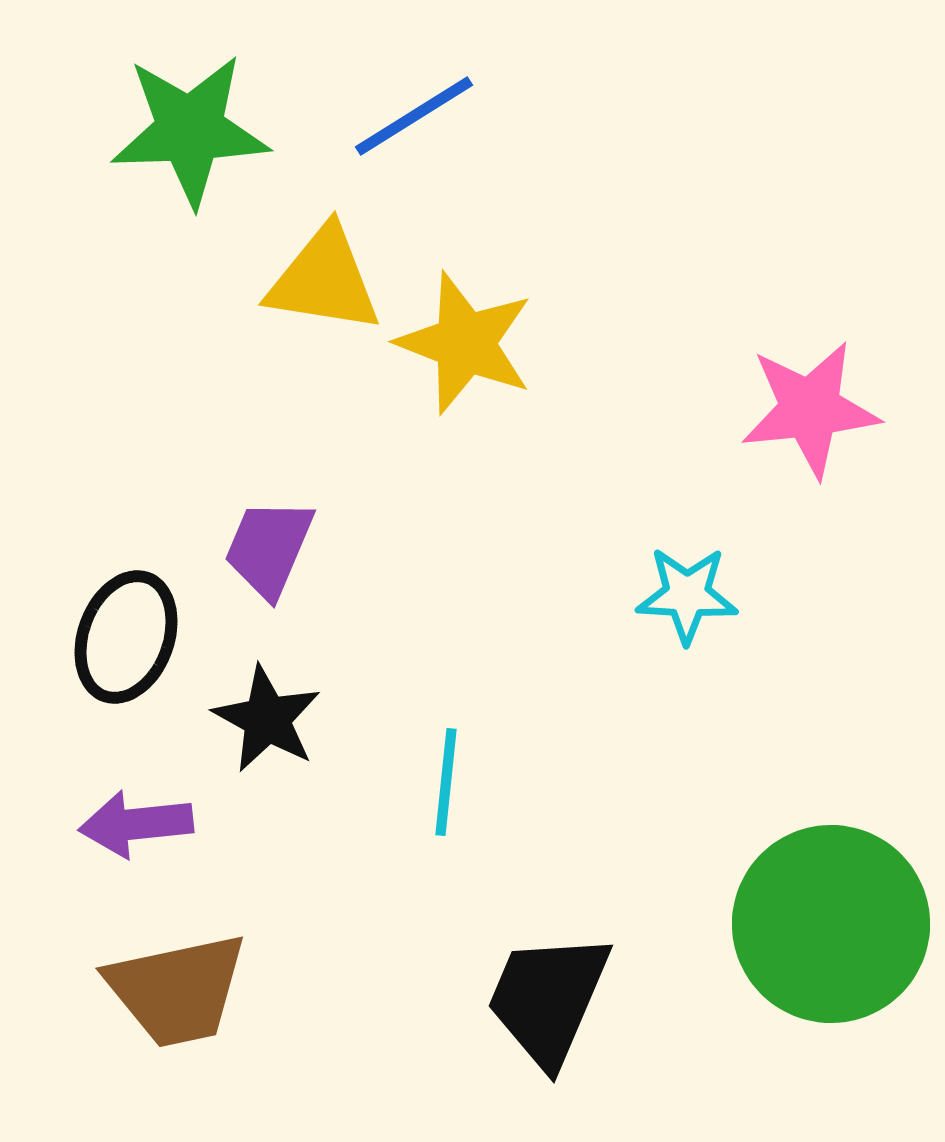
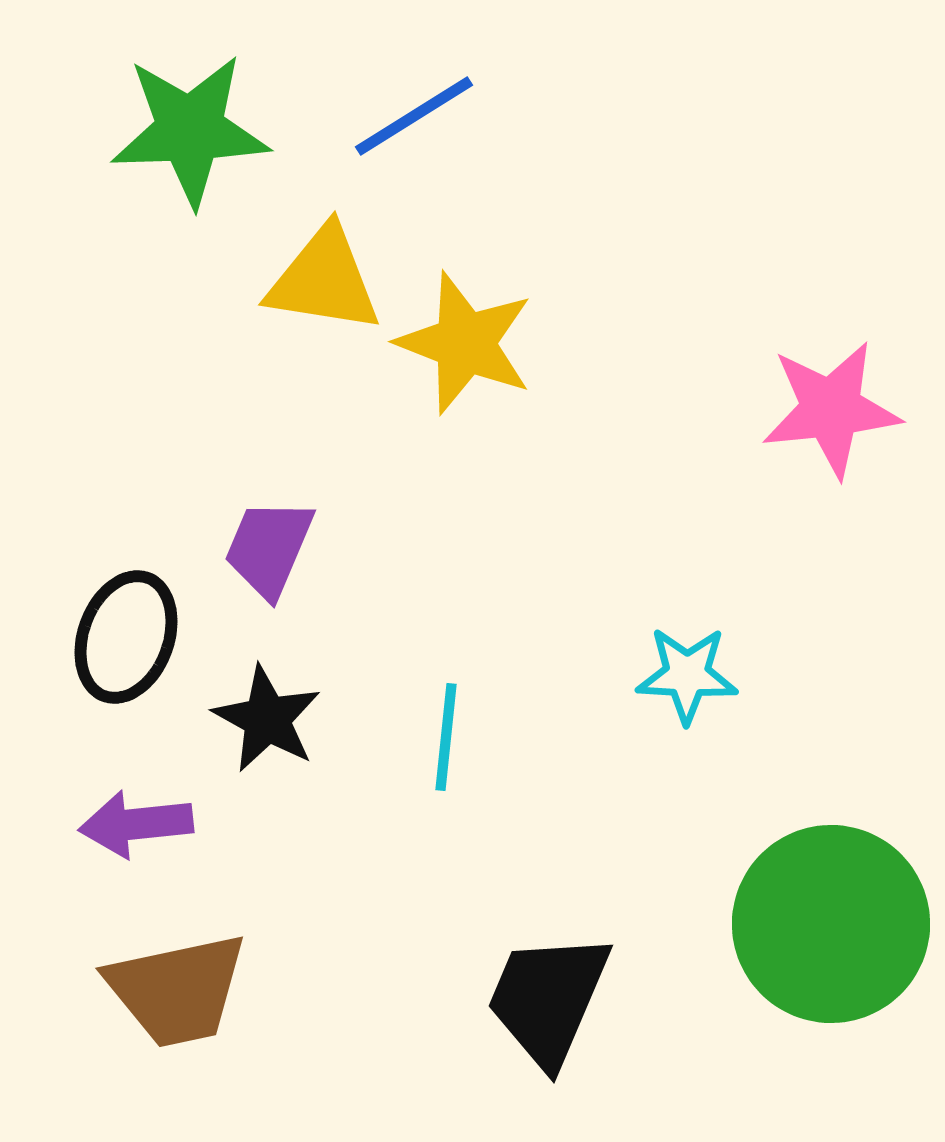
pink star: moved 21 px right
cyan star: moved 80 px down
cyan line: moved 45 px up
